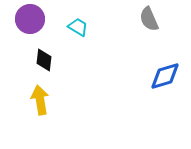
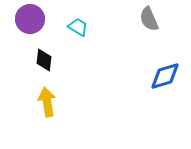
yellow arrow: moved 7 px right, 2 px down
